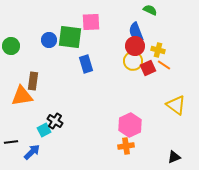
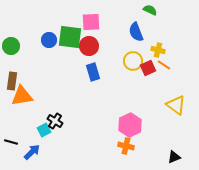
red circle: moved 46 px left
blue rectangle: moved 7 px right, 8 px down
brown rectangle: moved 21 px left
black line: rotated 24 degrees clockwise
orange cross: rotated 21 degrees clockwise
